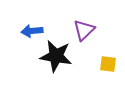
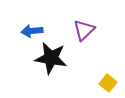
black star: moved 5 px left, 2 px down
yellow square: moved 19 px down; rotated 30 degrees clockwise
